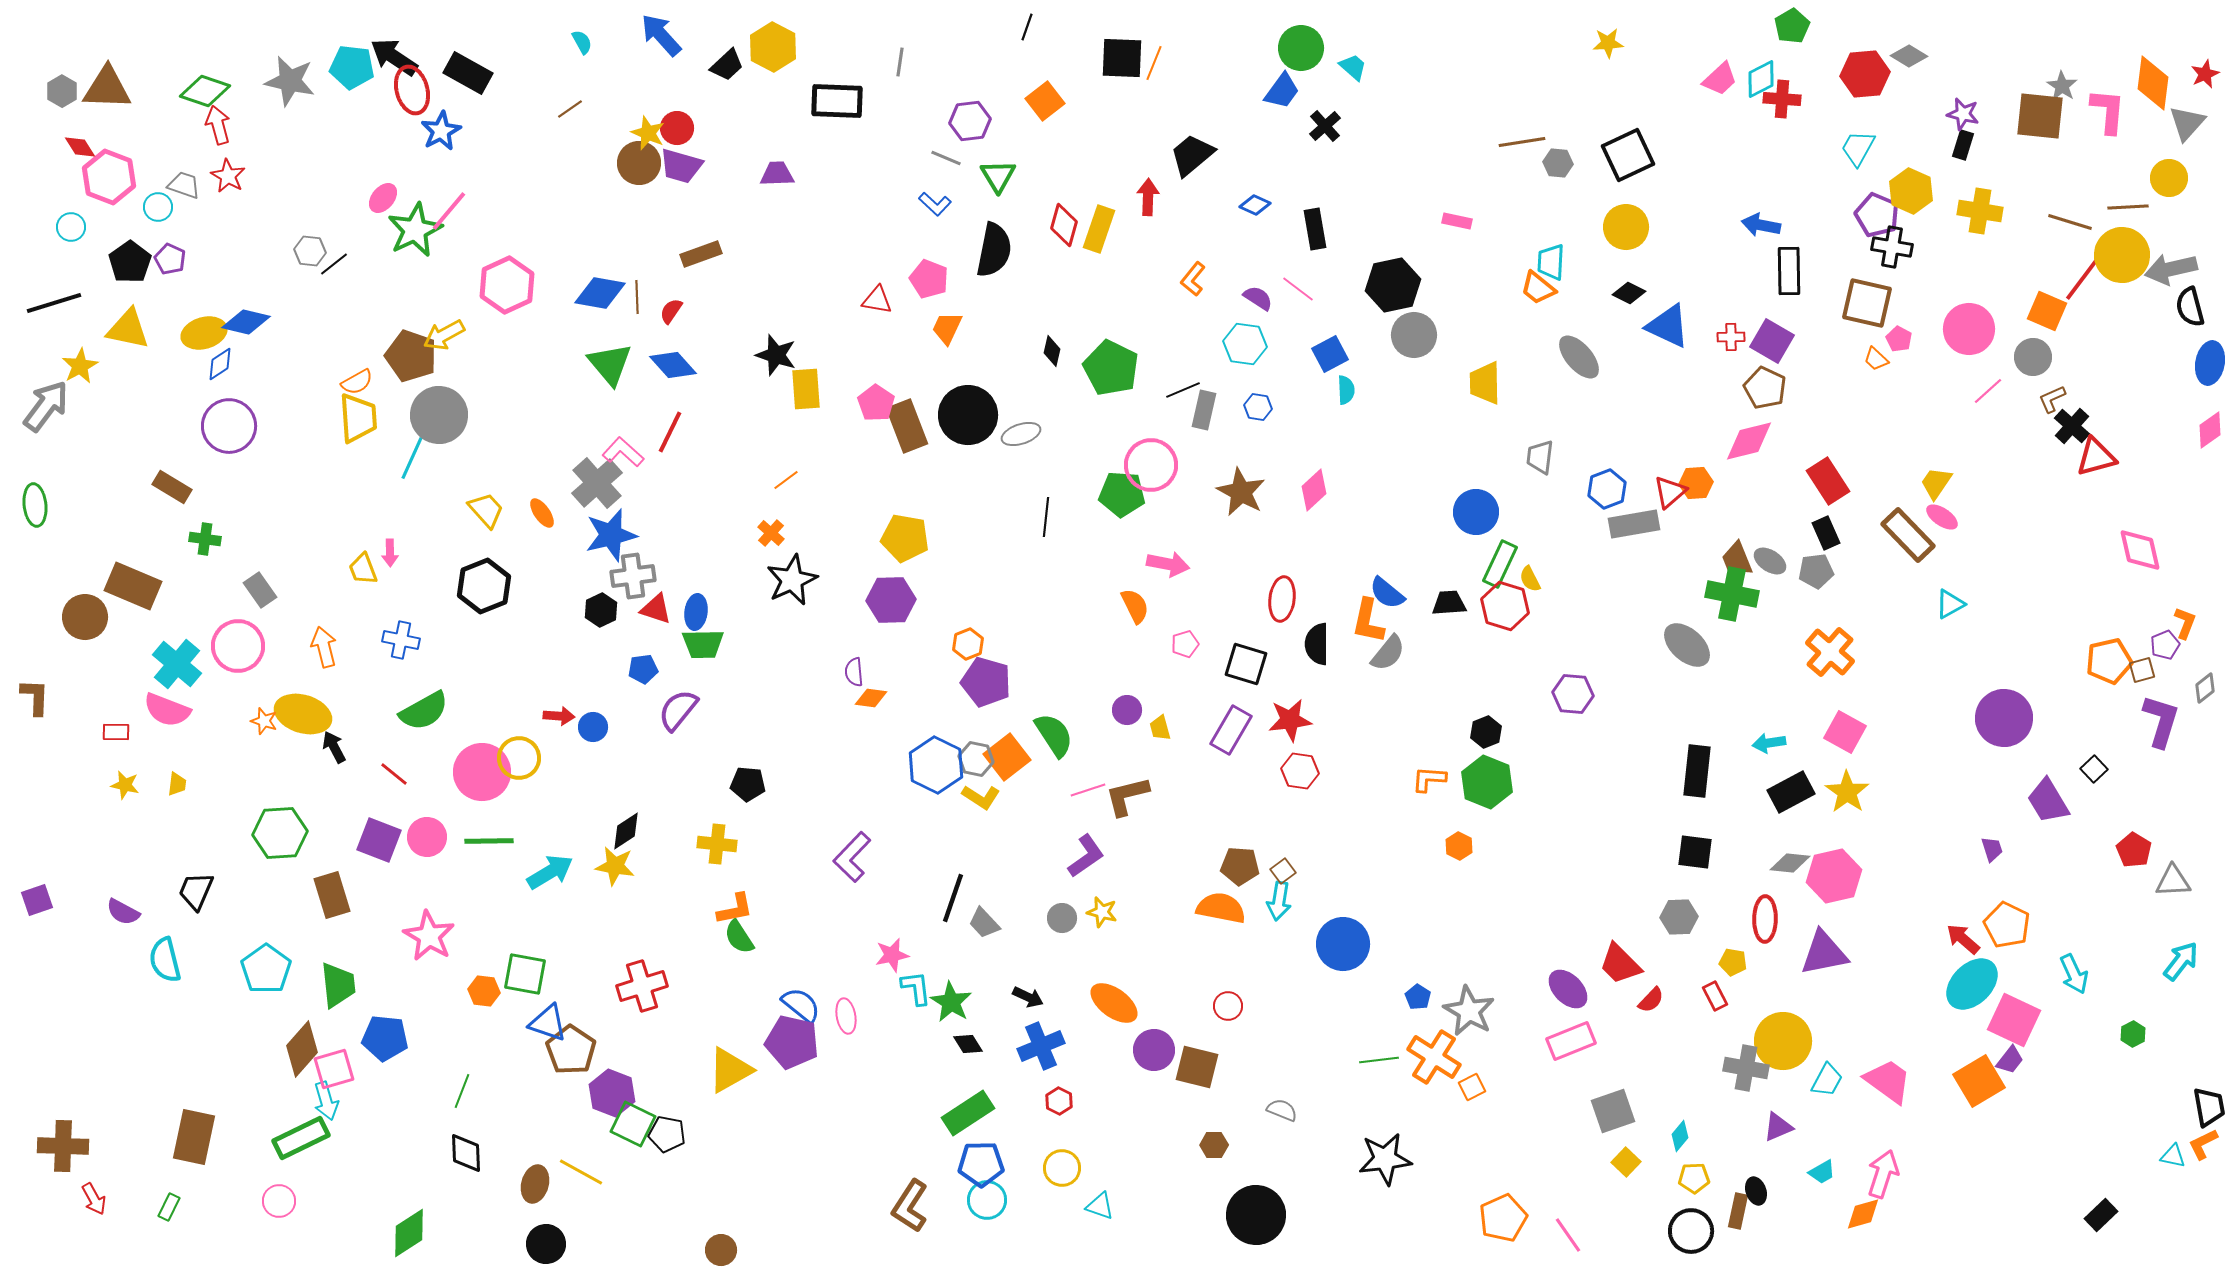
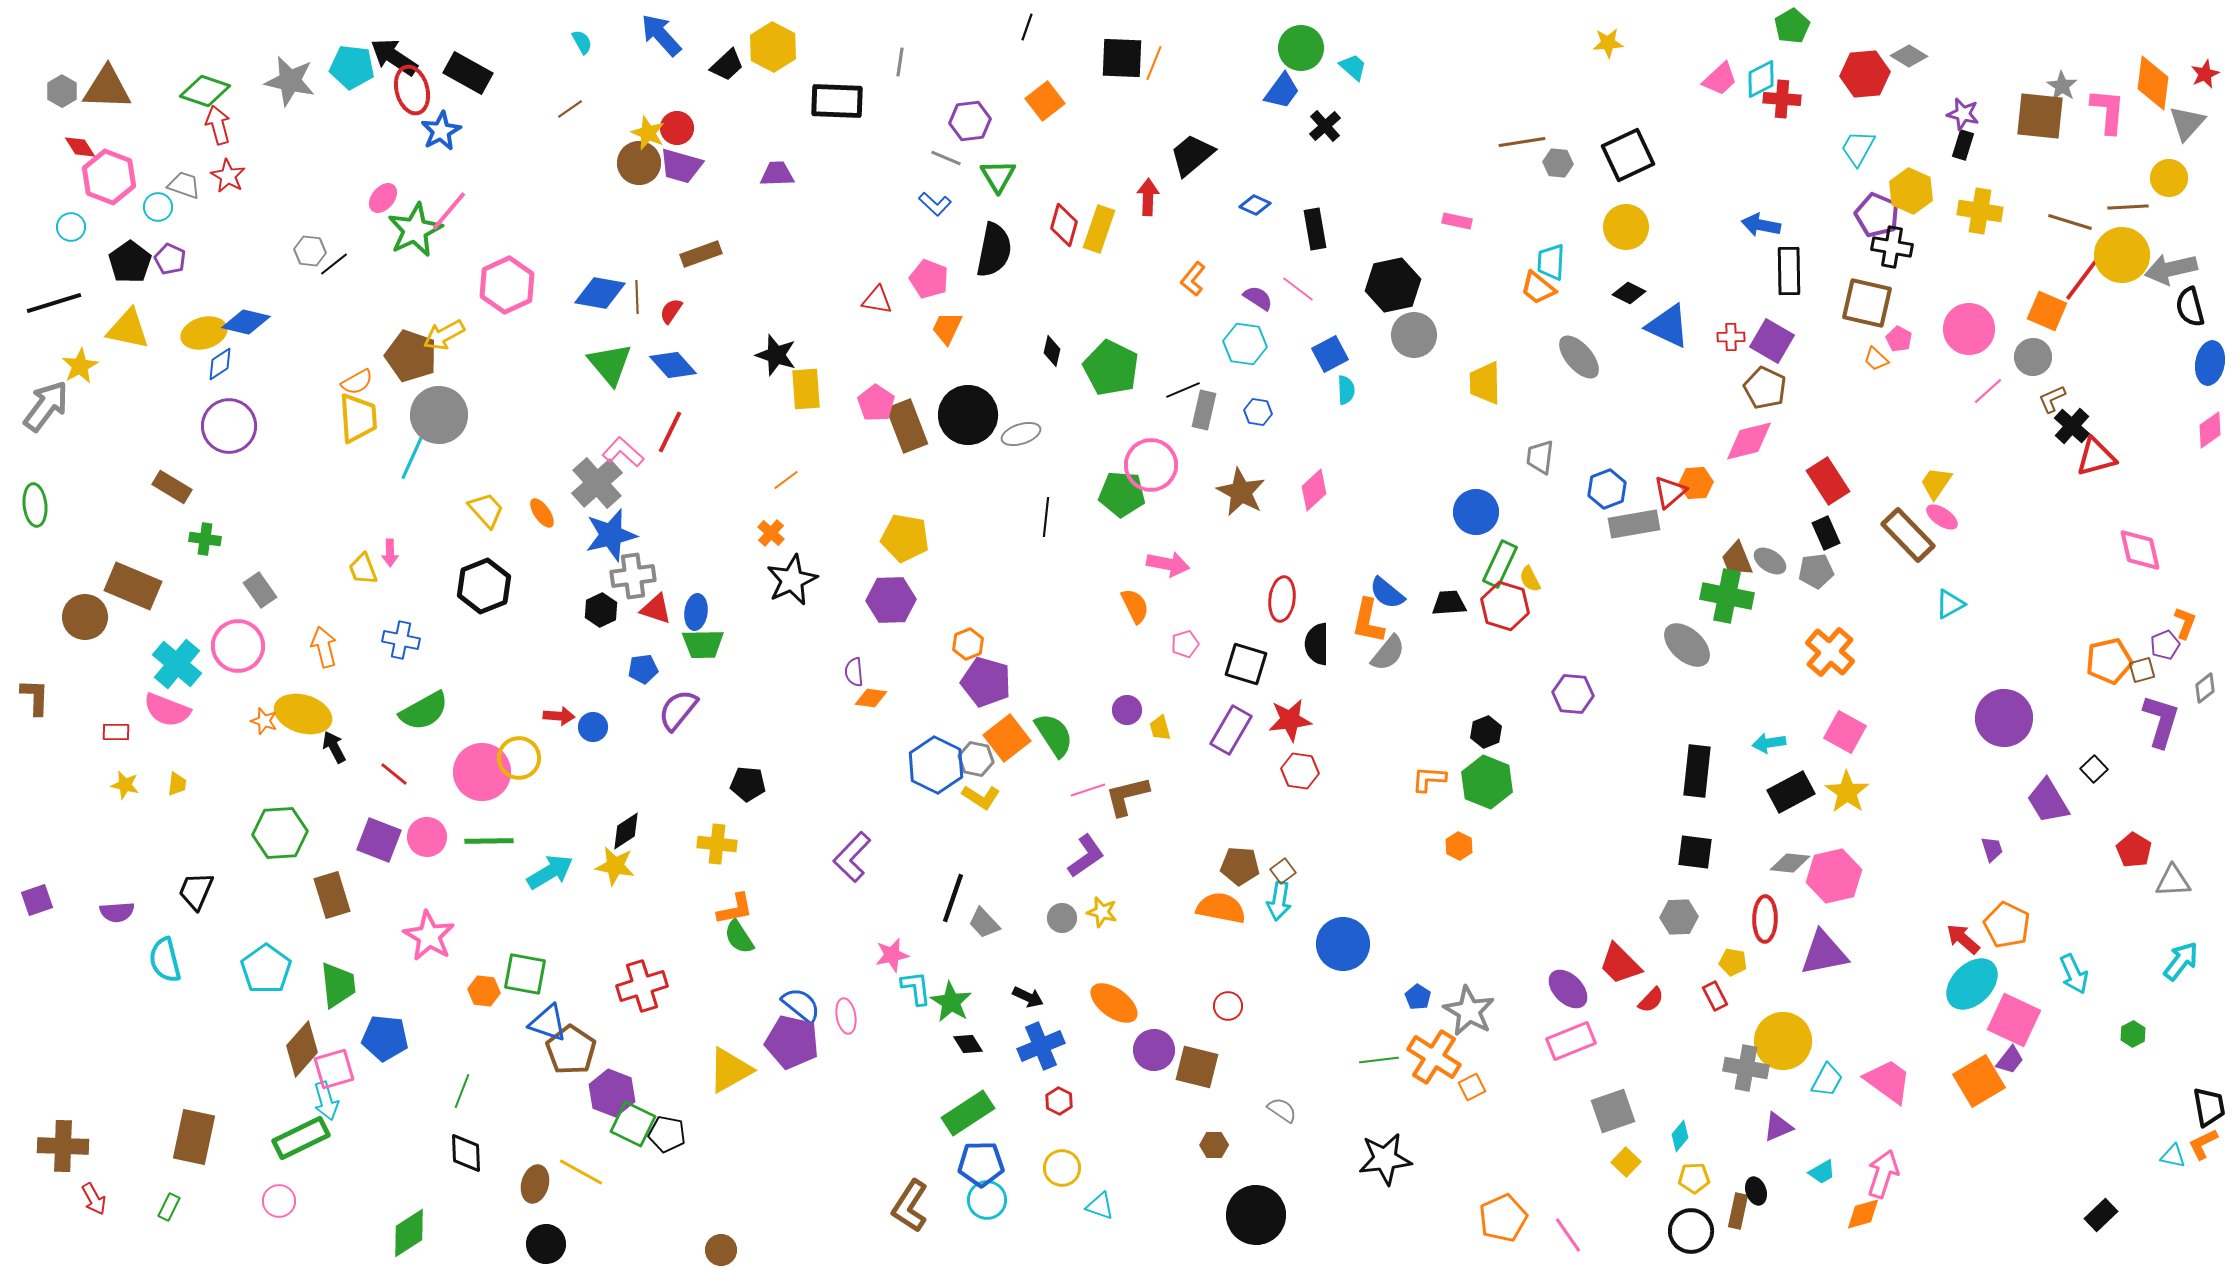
blue hexagon at (1258, 407): moved 5 px down
green cross at (1732, 594): moved 5 px left, 2 px down
orange square at (1007, 757): moved 19 px up
purple semicircle at (123, 912): moved 6 px left; rotated 32 degrees counterclockwise
gray semicircle at (1282, 1110): rotated 12 degrees clockwise
